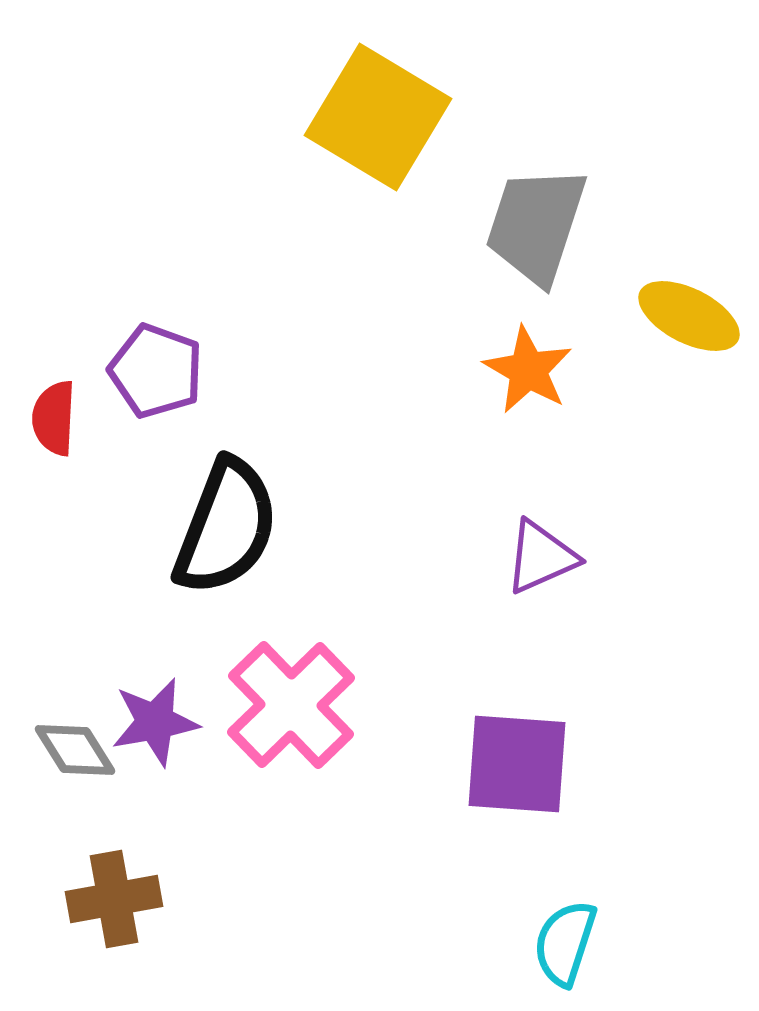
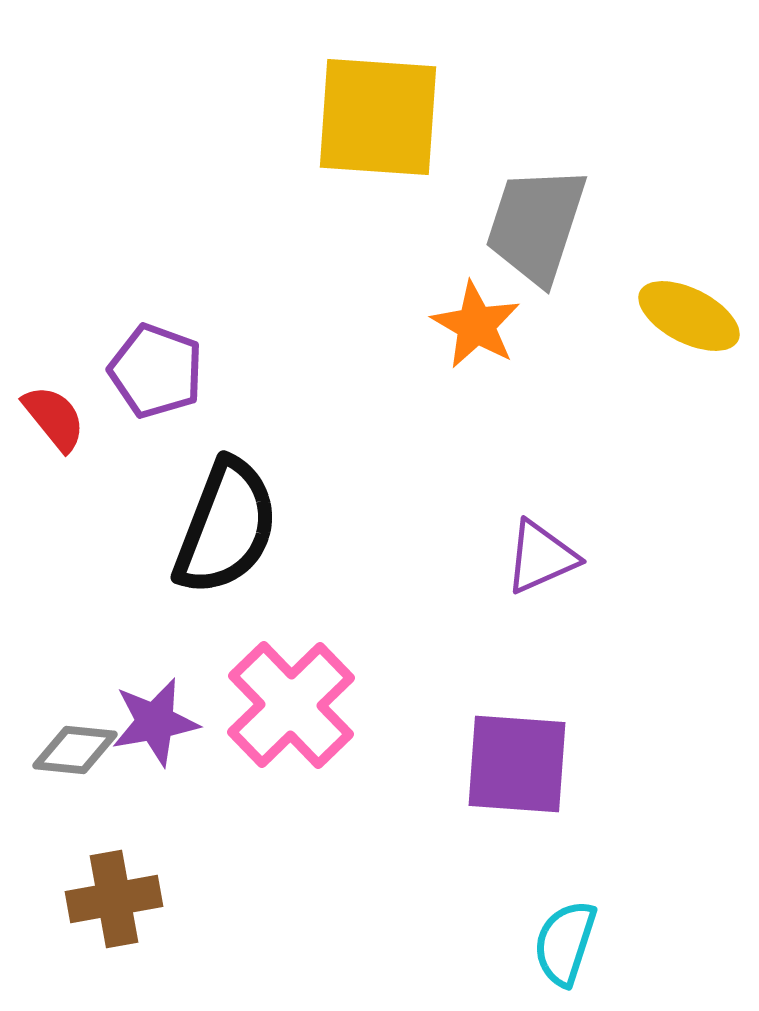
yellow square: rotated 27 degrees counterclockwise
orange star: moved 52 px left, 45 px up
red semicircle: rotated 138 degrees clockwise
gray diamond: rotated 52 degrees counterclockwise
